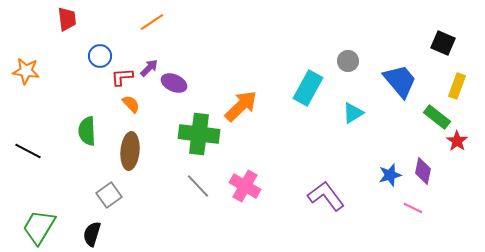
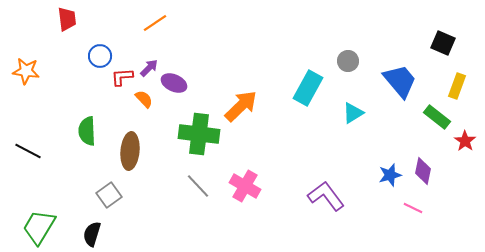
orange line: moved 3 px right, 1 px down
orange semicircle: moved 13 px right, 5 px up
red star: moved 8 px right
